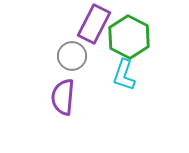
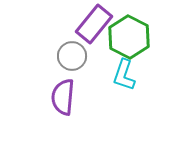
purple rectangle: rotated 12 degrees clockwise
